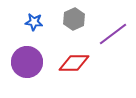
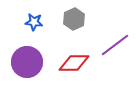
purple line: moved 2 px right, 11 px down
